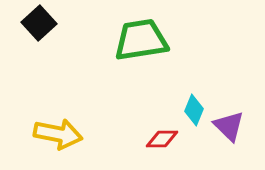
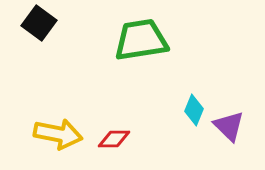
black square: rotated 12 degrees counterclockwise
red diamond: moved 48 px left
